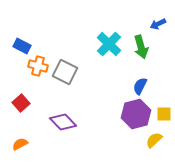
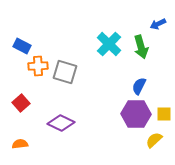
orange cross: rotated 18 degrees counterclockwise
gray square: rotated 10 degrees counterclockwise
blue semicircle: moved 1 px left
purple hexagon: rotated 16 degrees clockwise
purple diamond: moved 2 px left, 1 px down; rotated 20 degrees counterclockwise
orange semicircle: rotated 21 degrees clockwise
